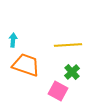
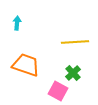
cyan arrow: moved 4 px right, 17 px up
yellow line: moved 7 px right, 3 px up
green cross: moved 1 px right, 1 px down
